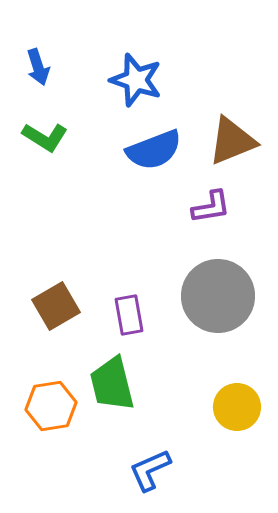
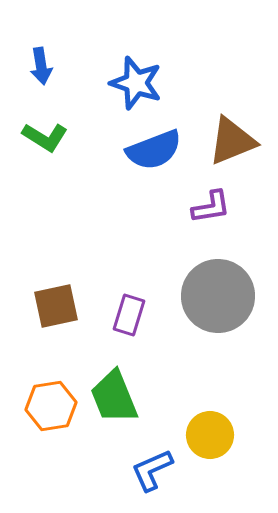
blue arrow: moved 3 px right, 1 px up; rotated 9 degrees clockwise
blue star: moved 3 px down
brown square: rotated 18 degrees clockwise
purple rectangle: rotated 27 degrees clockwise
green trapezoid: moved 2 px right, 13 px down; rotated 8 degrees counterclockwise
yellow circle: moved 27 px left, 28 px down
blue L-shape: moved 2 px right
